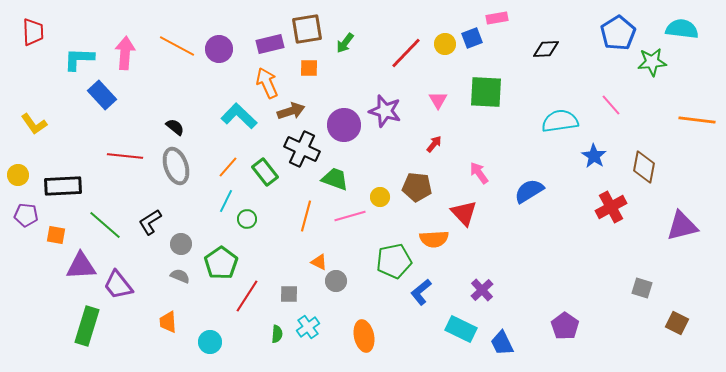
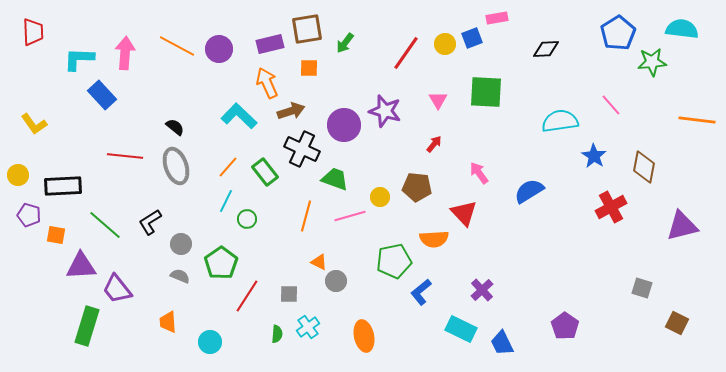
red line at (406, 53): rotated 9 degrees counterclockwise
purple pentagon at (26, 215): moved 3 px right; rotated 10 degrees clockwise
purple trapezoid at (118, 285): moved 1 px left, 4 px down
